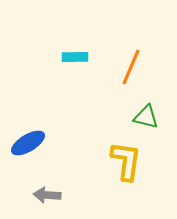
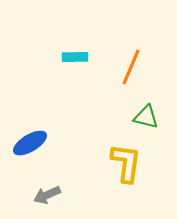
blue ellipse: moved 2 px right
yellow L-shape: moved 2 px down
gray arrow: rotated 28 degrees counterclockwise
